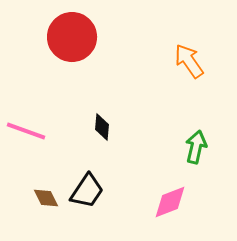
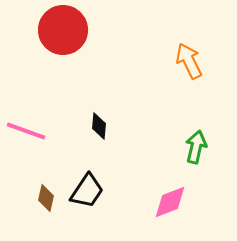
red circle: moved 9 px left, 7 px up
orange arrow: rotated 9 degrees clockwise
black diamond: moved 3 px left, 1 px up
brown diamond: rotated 40 degrees clockwise
